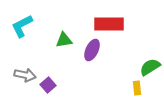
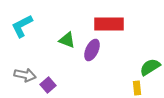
green triangle: moved 3 px right; rotated 30 degrees clockwise
